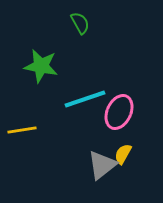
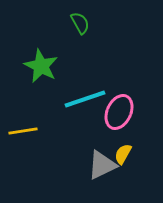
green star: rotated 16 degrees clockwise
yellow line: moved 1 px right, 1 px down
gray triangle: rotated 12 degrees clockwise
